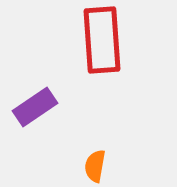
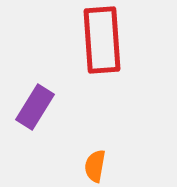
purple rectangle: rotated 24 degrees counterclockwise
